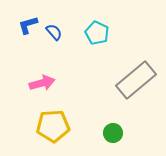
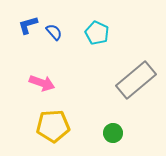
pink arrow: rotated 35 degrees clockwise
